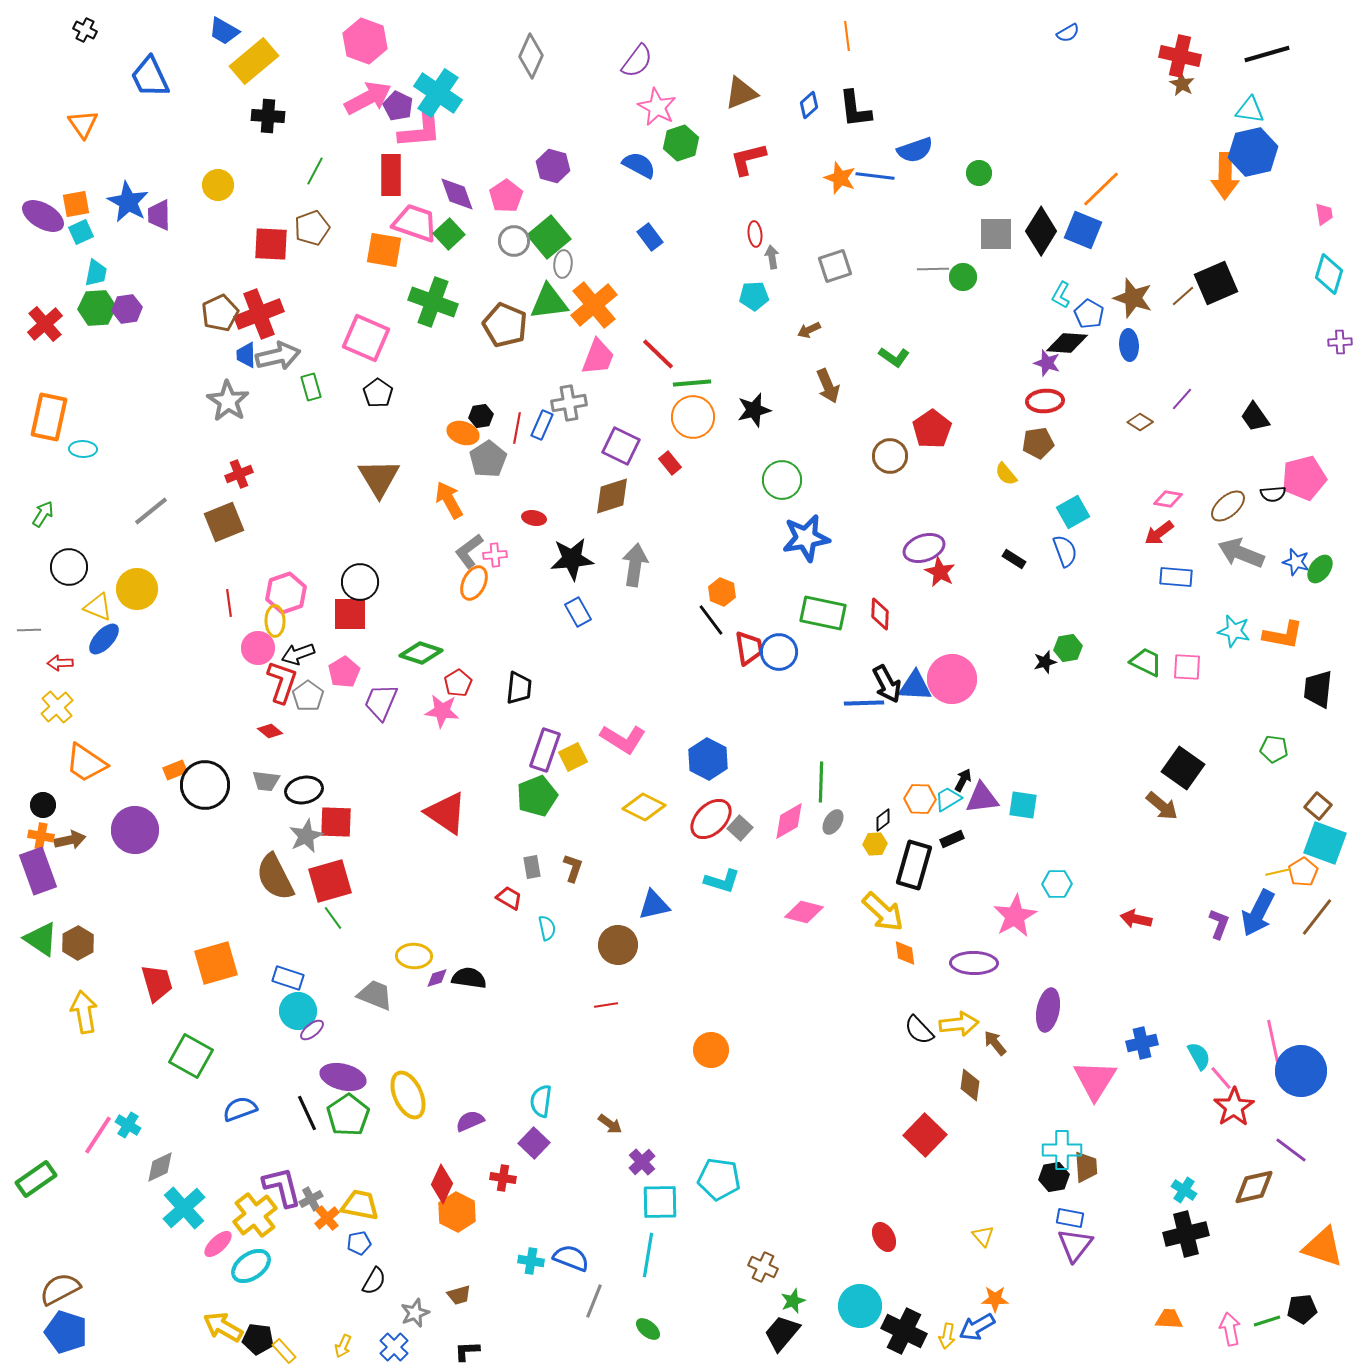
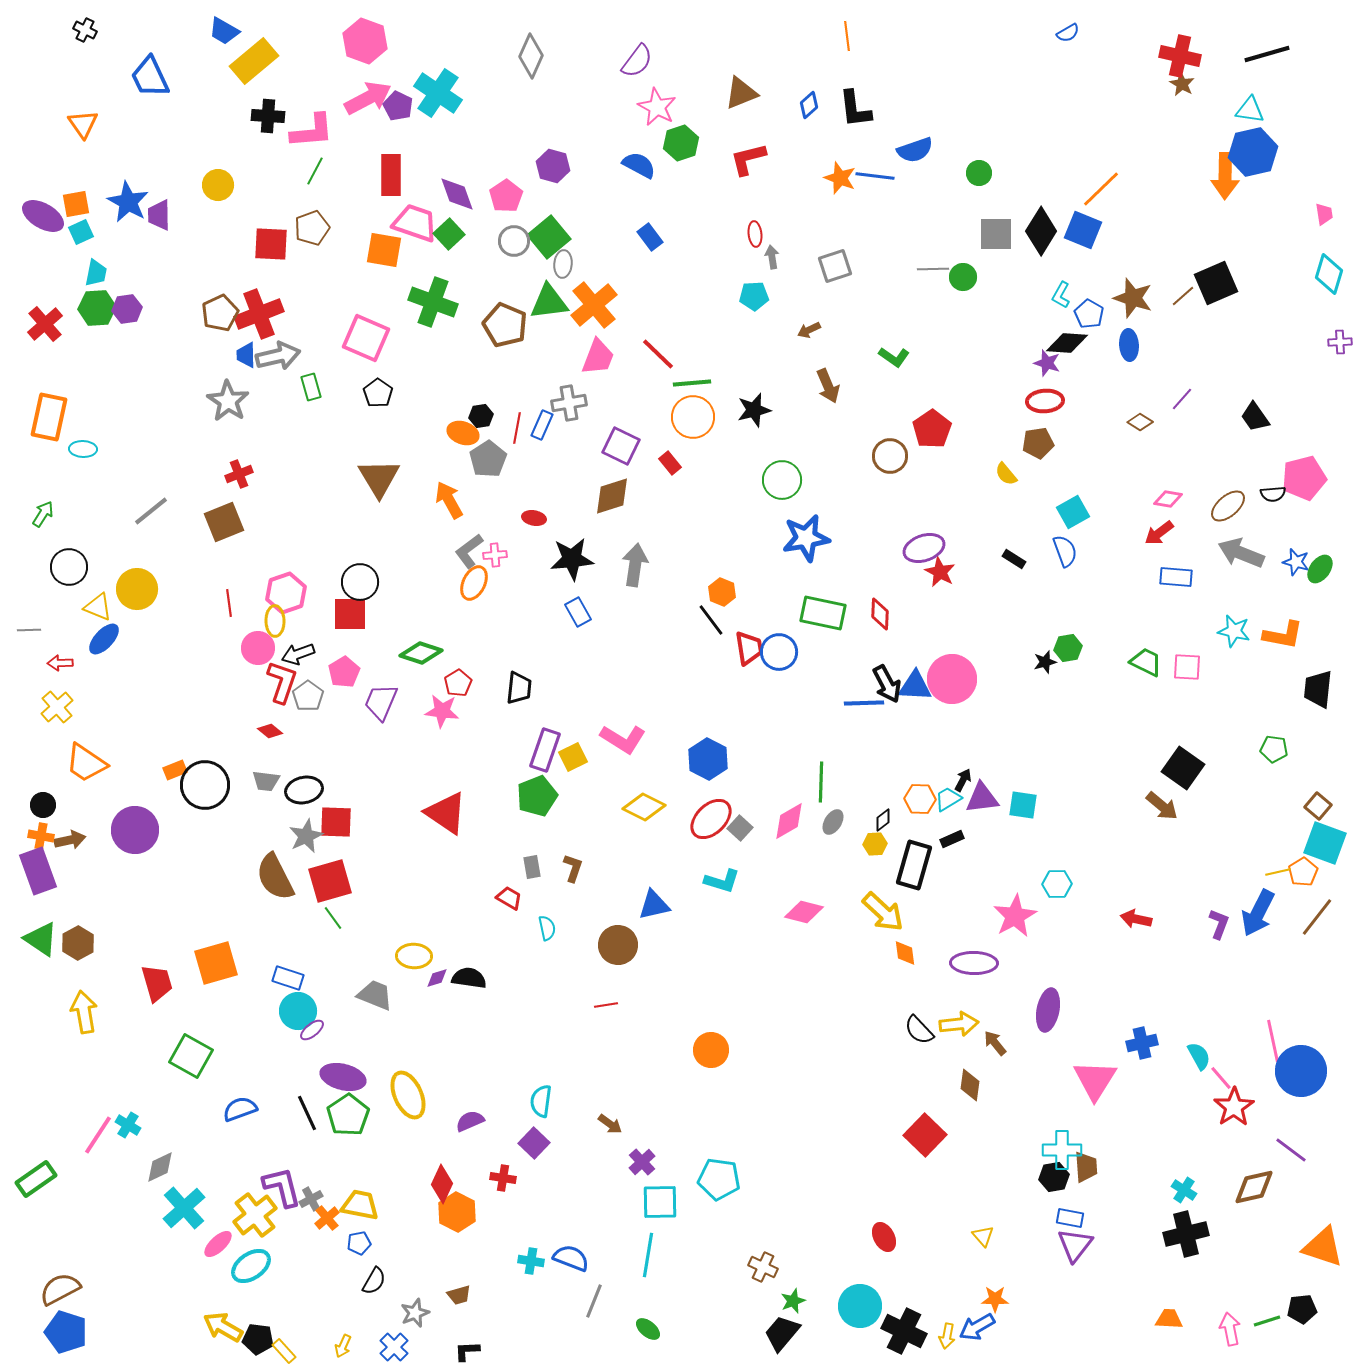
pink L-shape at (420, 131): moved 108 px left
